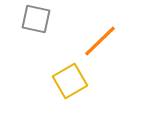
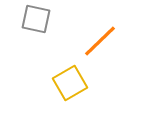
yellow square: moved 2 px down
